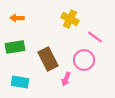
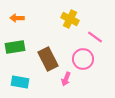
pink circle: moved 1 px left, 1 px up
